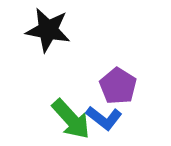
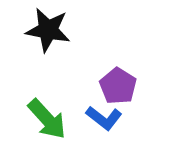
green arrow: moved 24 px left
